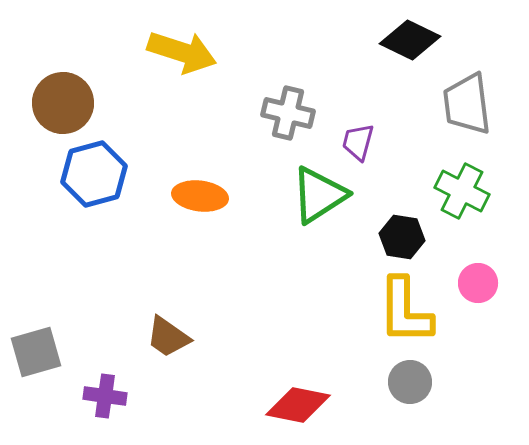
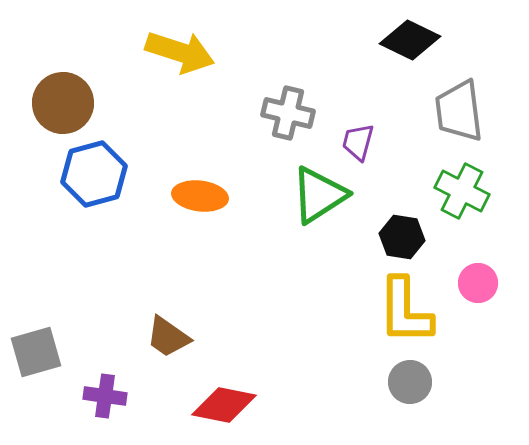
yellow arrow: moved 2 px left
gray trapezoid: moved 8 px left, 7 px down
red diamond: moved 74 px left
